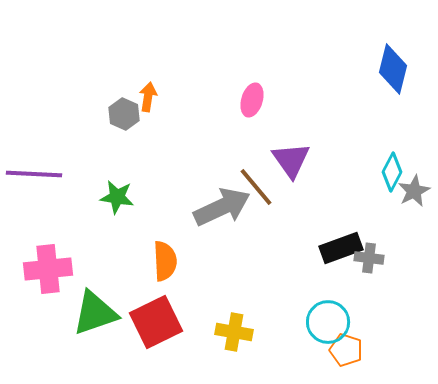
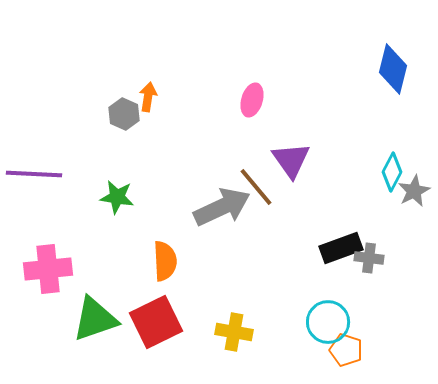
green triangle: moved 6 px down
